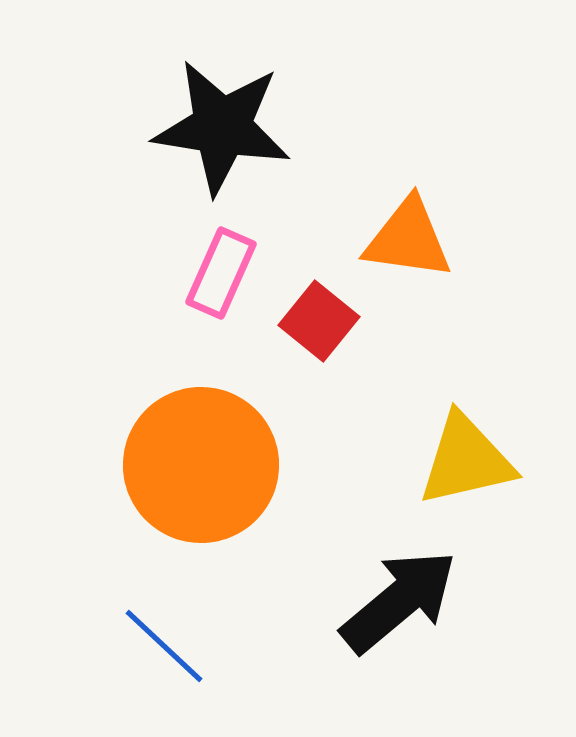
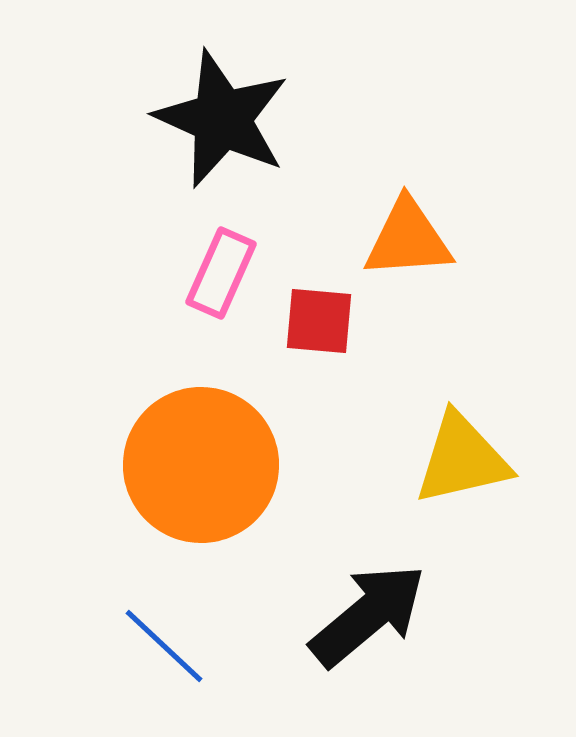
black star: moved 8 px up; rotated 15 degrees clockwise
orange triangle: rotated 12 degrees counterclockwise
red square: rotated 34 degrees counterclockwise
yellow triangle: moved 4 px left, 1 px up
black arrow: moved 31 px left, 14 px down
